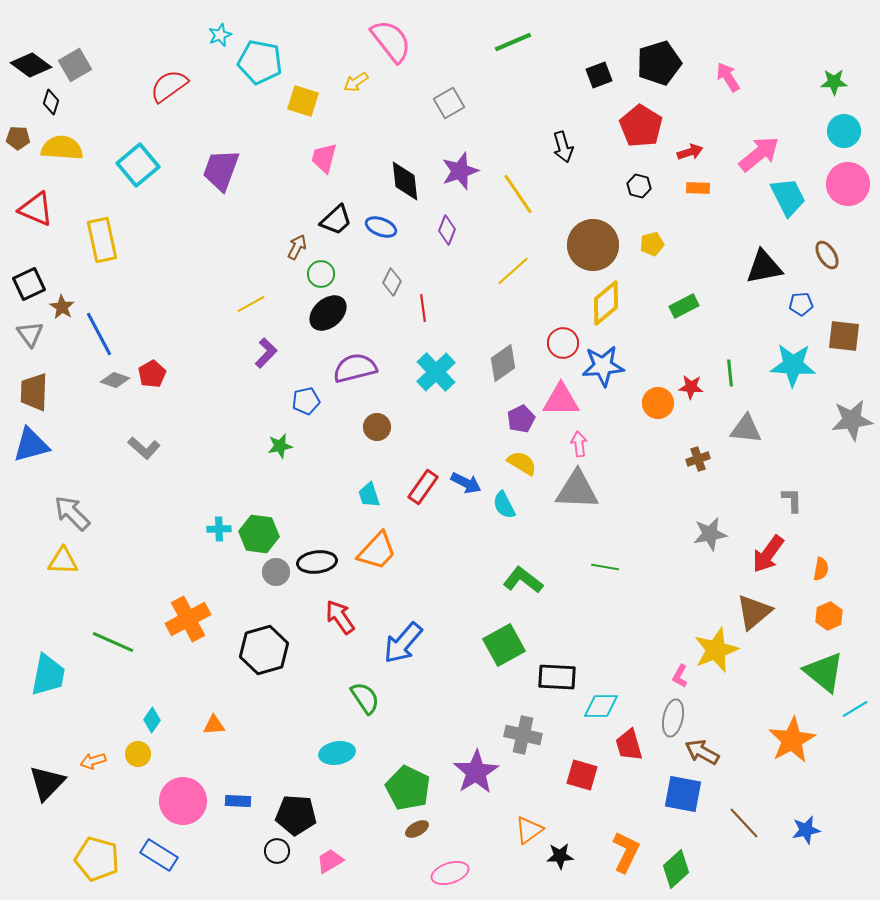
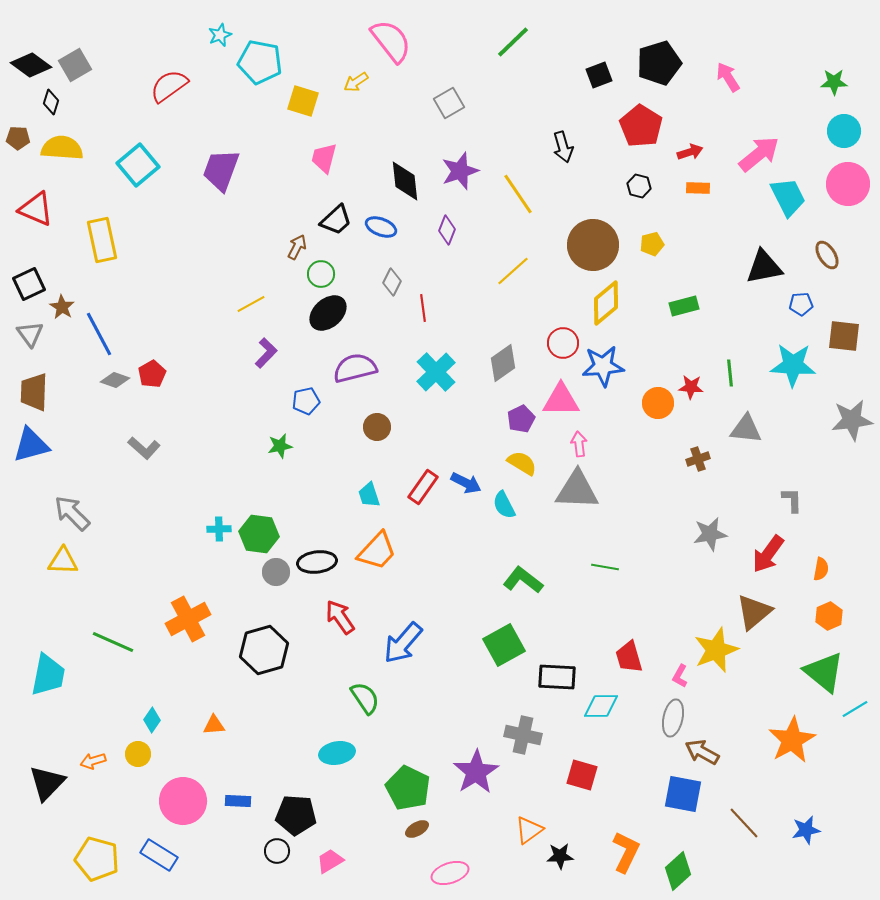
green line at (513, 42): rotated 21 degrees counterclockwise
green rectangle at (684, 306): rotated 12 degrees clockwise
red trapezoid at (629, 745): moved 88 px up
green diamond at (676, 869): moved 2 px right, 2 px down
